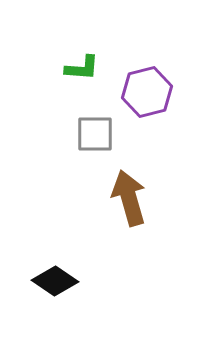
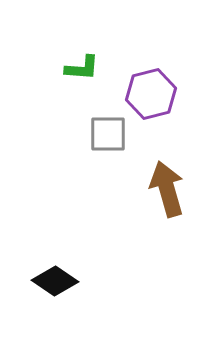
purple hexagon: moved 4 px right, 2 px down
gray square: moved 13 px right
brown arrow: moved 38 px right, 9 px up
